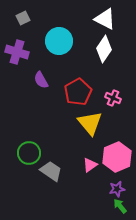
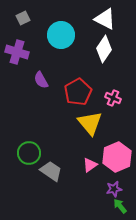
cyan circle: moved 2 px right, 6 px up
purple star: moved 3 px left
